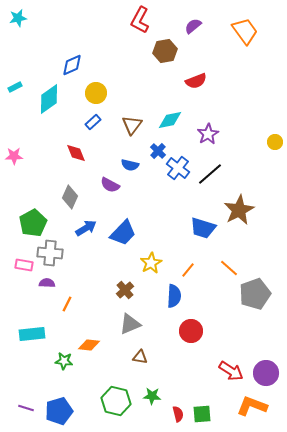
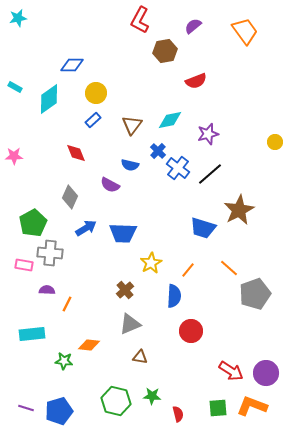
blue diamond at (72, 65): rotated 25 degrees clockwise
cyan rectangle at (15, 87): rotated 56 degrees clockwise
blue rectangle at (93, 122): moved 2 px up
purple star at (208, 134): rotated 15 degrees clockwise
blue trapezoid at (123, 233): rotated 48 degrees clockwise
purple semicircle at (47, 283): moved 7 px down
green square at (202, 414): moved 16 px right, 6 px up
